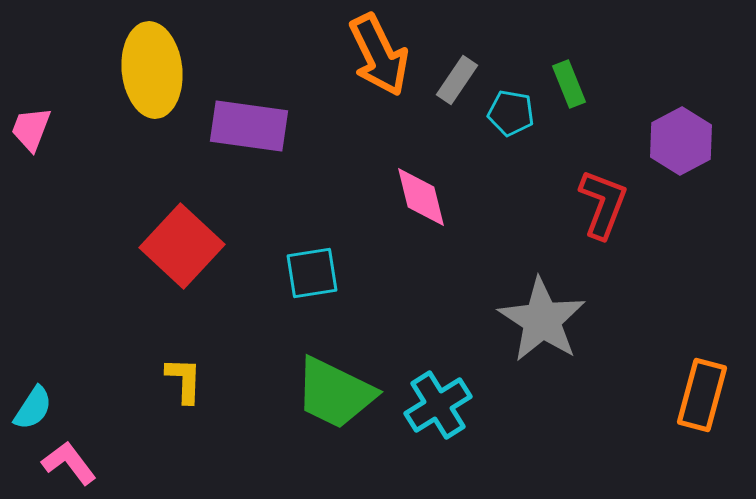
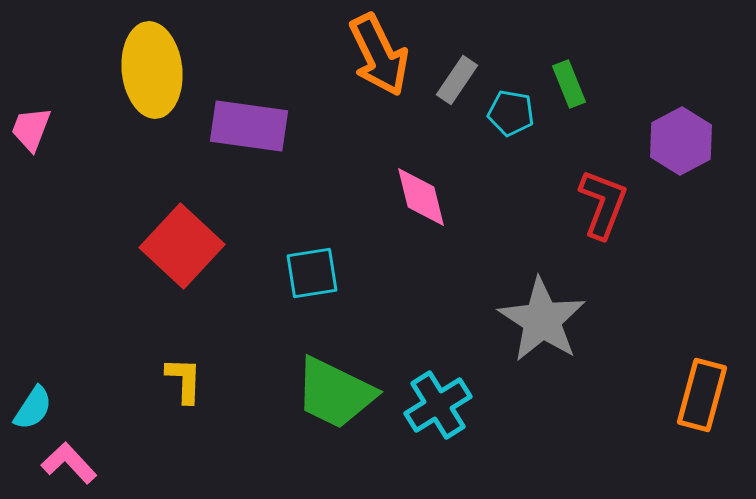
pink L-shape: rotated 6 degrees counterclockwise
